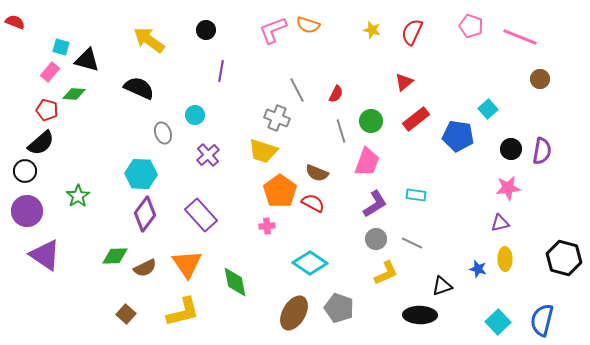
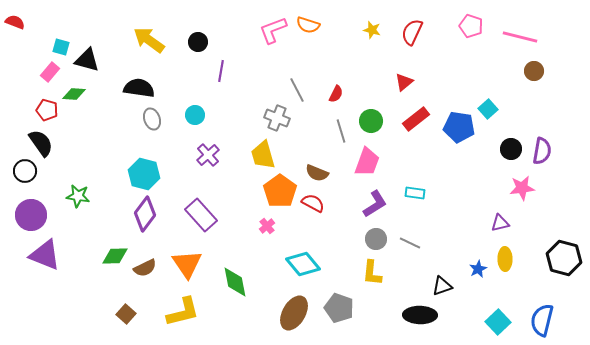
black circle at (206, 30): moved 8 px left, 12 px down
pink line at (520, 37): rotated 8 degrees counterclockwise
brown circle at (540, 79): moved 6 px left, 8 px up
black semicircle at (139, 88): rotated 16 degrees counterclockwise
gray ellipse at (163, 133): moved 11 px left, 14 px up
blue pentagon at (458, 136): moved 1 px right, 9 px up
black semicircle at (41, 143): rotated 84 degrees counterclockwise
yellow trapezoid at (263, 151): moved 4 px down; rotated 56 degrees clockwise
cyan hexagon at (141, 174): moved 3 px right; rotated 12 degrees clockwise
pink star at (508, 188): moved 14 px right
cyan rectangle at (416, 195): moved 1 px left, 2 px up
green star at (78, 196): rotated 30 degrees counterclockwise
purple circle at (27, 211): moved 4 px right, 4 px down
pink cross at (267, 226): rotated 35 degrees counterclockwise
gray line at (412, 243): moved 2 px left
purple triangle at (45, 255): rotated 12 degrees counterclockwise
cyan diamond at (310, 263): moved 7 px left, 1 px down; rotated 16 degrees clockwise
blue star at (478, 269): rotated 30 degrees clockwise
yellow L-shape at (386, 273): moved 14 px left; rotated 120 degrees clockwise
